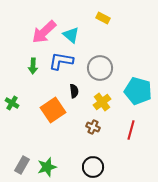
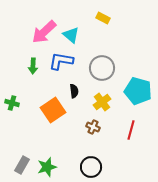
gray circle: moved 2 px right
green cross: rotated 16 degrees counterclockwise
black circle: moved 2 px left
